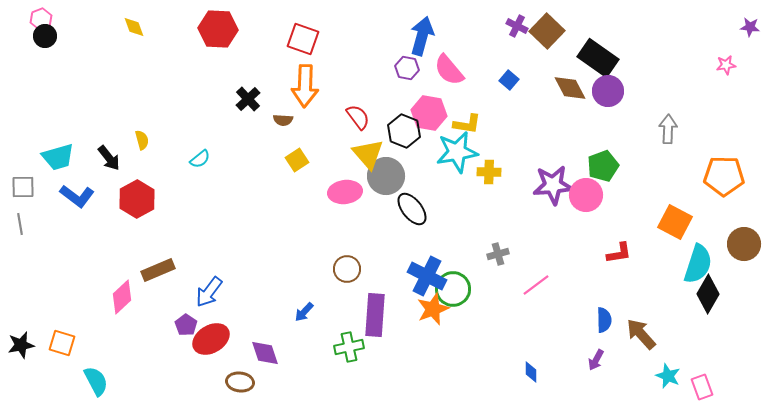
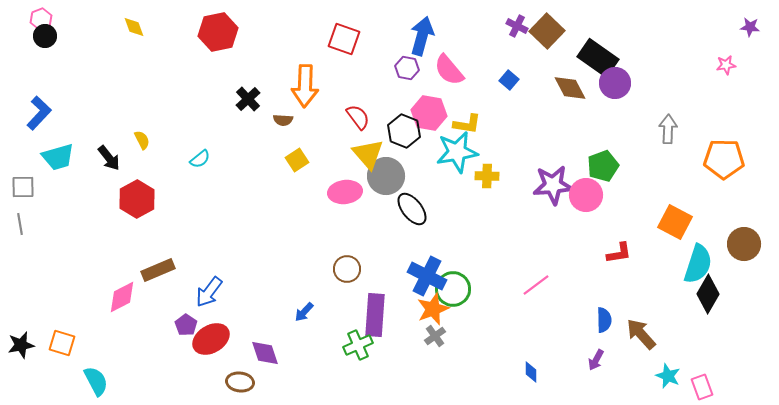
red hexagon at (218, 29): moved 3 px down; rotated 15 degrees counterclockwise
red square at (303, 39): moved 41 px right
purple circle at (608, 91): moved 7 px right, 8 px up
yellow semicircle at (142, 140): rotated 12 degrees counterclockwise
yellow cross at (489, 172): moved 2 px left, 4 px down
orange pentagon at (724, 176): moved 17 px up
blue L-shape at (77, 196): moved 38 px left, 83 px up; rotated 84 degrees counterclockwise
gray cross at (498, 254): moved 63 px left, 82 px down; rotated 20 degrees counterclockwise
pink diamond at (122, 297): rotated 16 degrees clockwise
green cross at (349, 347): moved 9 px right, 2 px up; rotated 12 degrees counterclockwise
